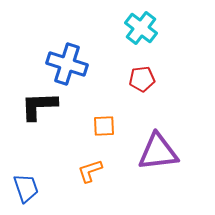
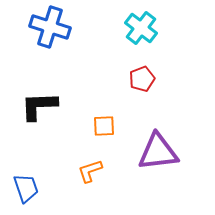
blue cross: moved 17 px left, 37 px up
red pentagon: rotated 15 degrees counterclockwise
